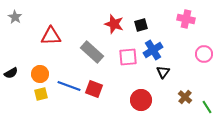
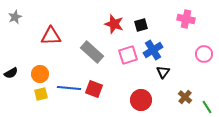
gray star: rotated 16 degrees clockwise
pink square: moved 2 px up; rotated 12 degrees counterclockwise
blue line: moved 2 px down; rotated 15 degrees counterclockwise
